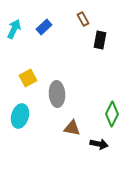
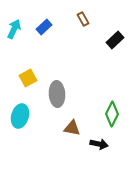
black rectangle: moved 15 px right; rotated 36 degrees clockwise
